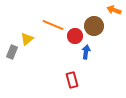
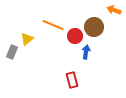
brown circle: moved 1 px down
